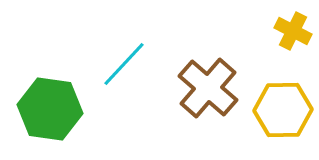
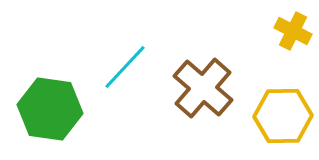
cyan line: moved 1 px right, 3 px down
brown cross: moved 5 px left
yellow hexagon: moved 6 px down
